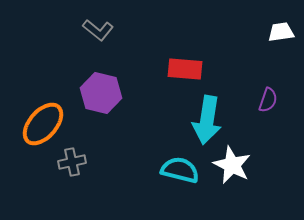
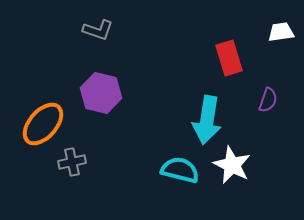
gray L-shape: rotated 20 degrees counterclockwise
red rectangle: moved 44 px right, 11 px up; rotated 68 degrees clockwise
